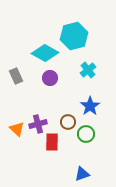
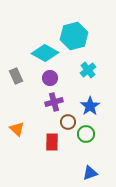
purple cross: moved 16 px right, 22 px up
blue triangle: moved 8 px right, 1 px up
